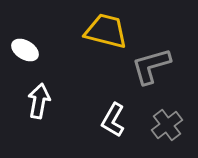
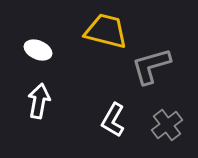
white ellipse: moved 13 px right; rotated 8 degrees counterclockwise
